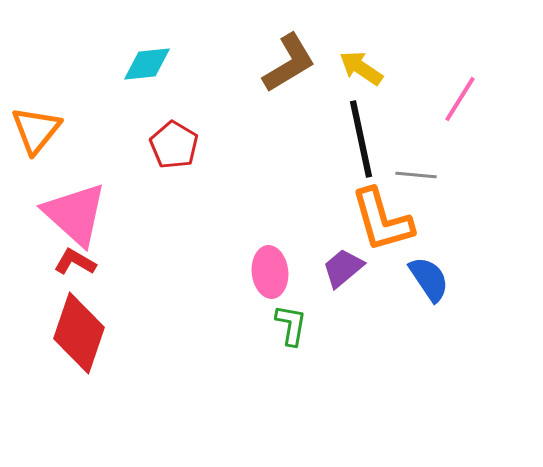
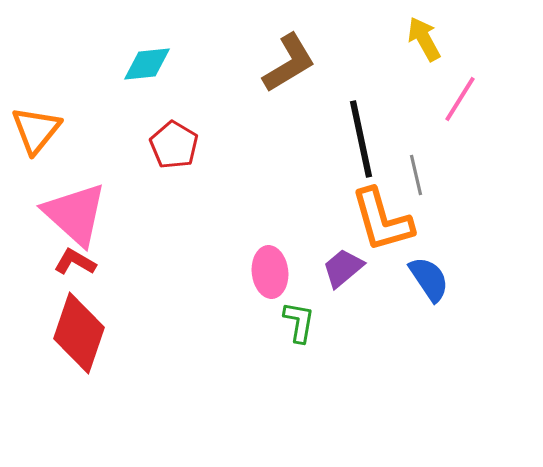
yellow arrow: moved 63 px right, 29 px up; rotated 27 degrees clockwise
gray line: rotated 72 degrees clockwise
green L-shape: moved 8 px right, 3 px up
